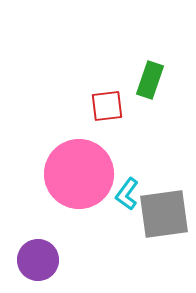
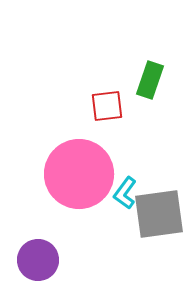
cyan L-shape: moved 2 px left, 1 px up
gray square: moved 5 px left
